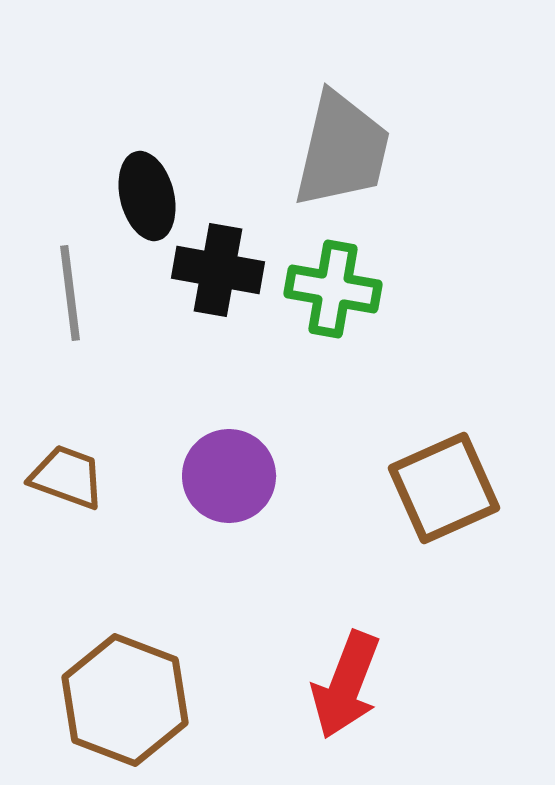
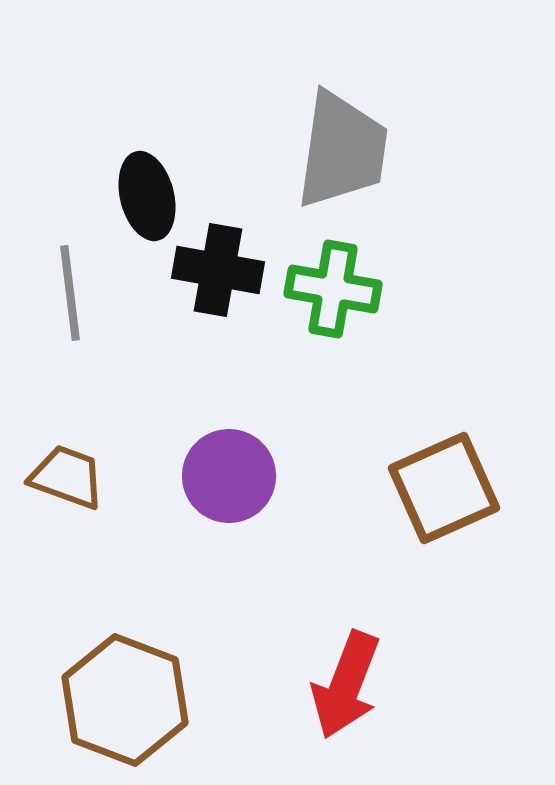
gray trapezoid: rotated 5 degrees counterclockwise
